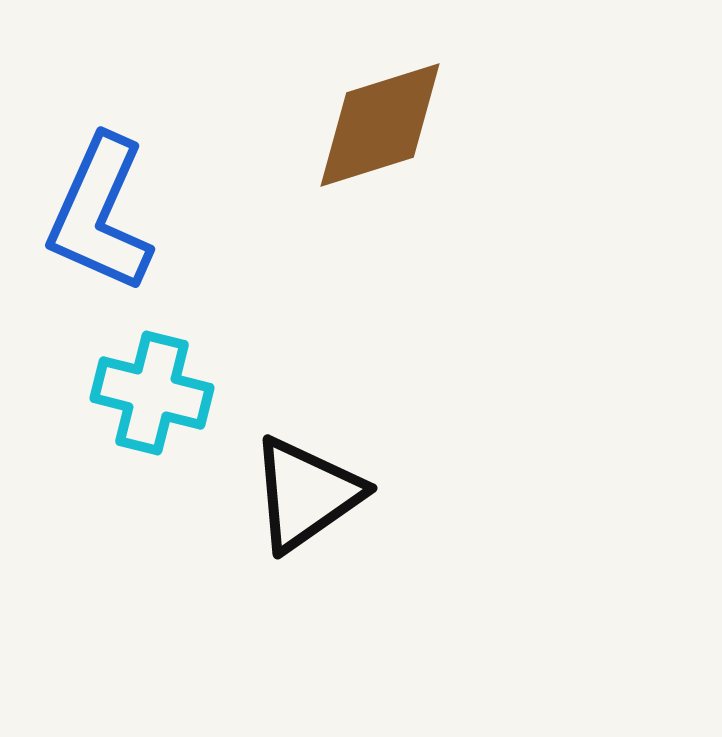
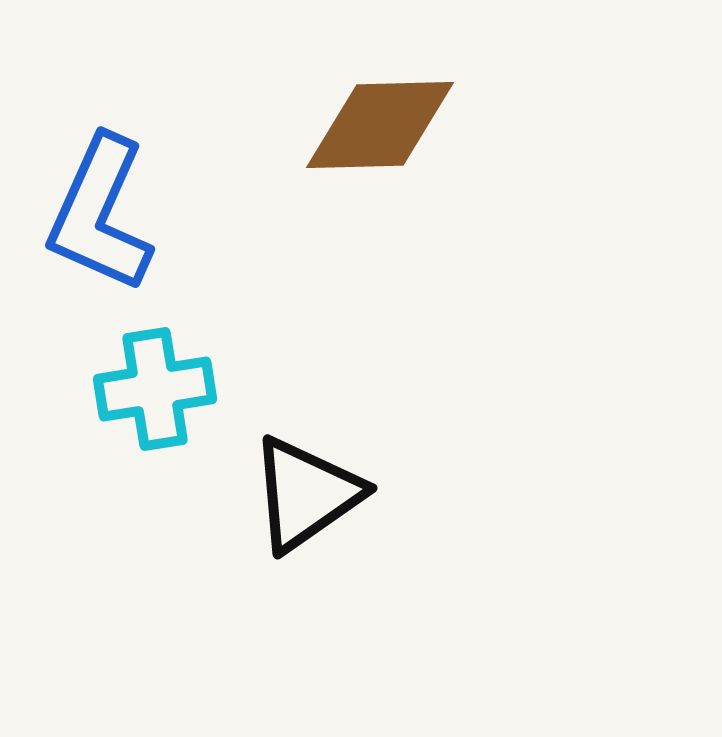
brown diamond: rotated 16 degrees clockwise
cyan cross: moved 3 px right, 4 px up; rotated 23 degrees counterclockwise
